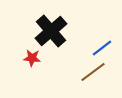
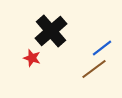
red star: rotated 12 degrees clockwise
brown line: moved 1 px right, 3 px up
